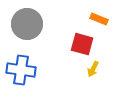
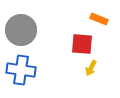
gray circle: moved 6 px left, 6 px down
red square: rotated 10 degrees counterclockwise
yellow arrow: moved 2 px left, 1 px up
